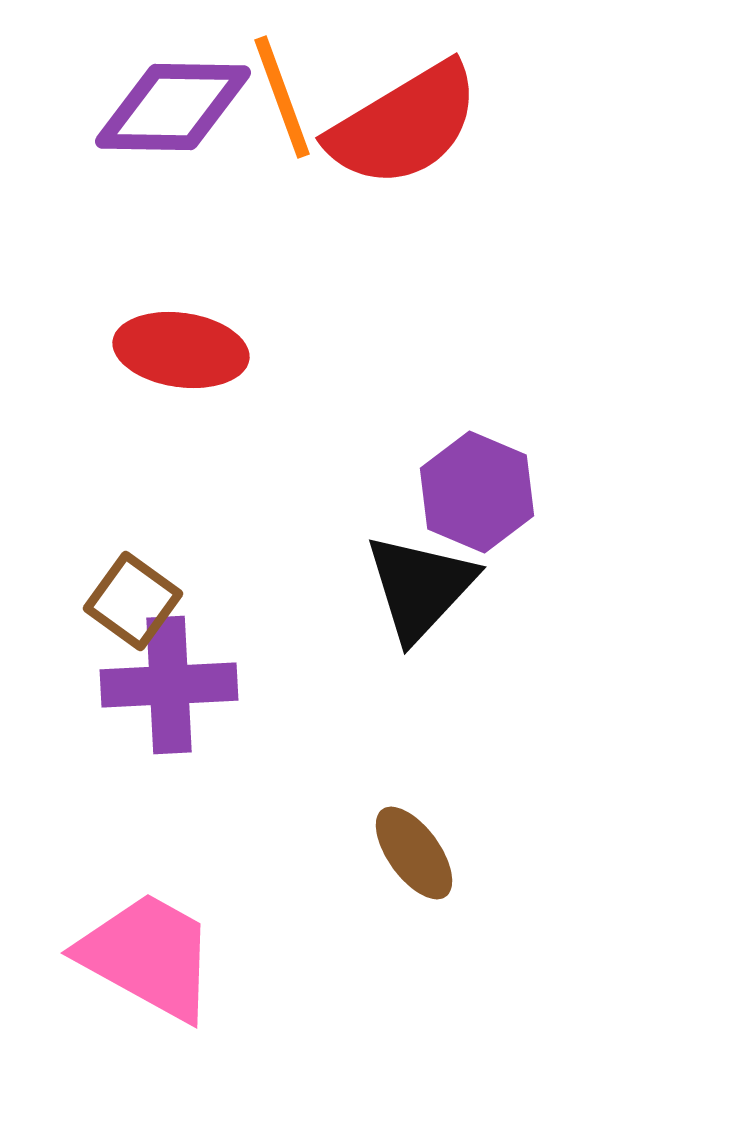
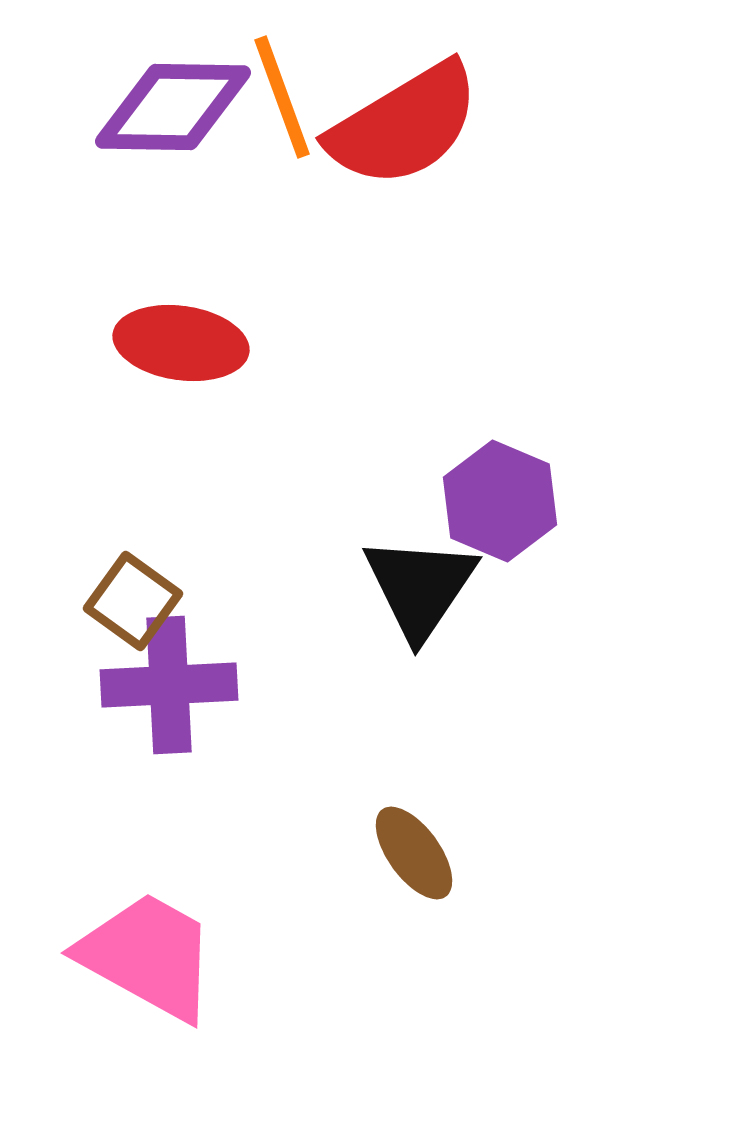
red ellipse: moved 7 px up
purple hexagon: moved 23 px right, 9 px down
black triangle: rotated 9 degrees counterclockwise
